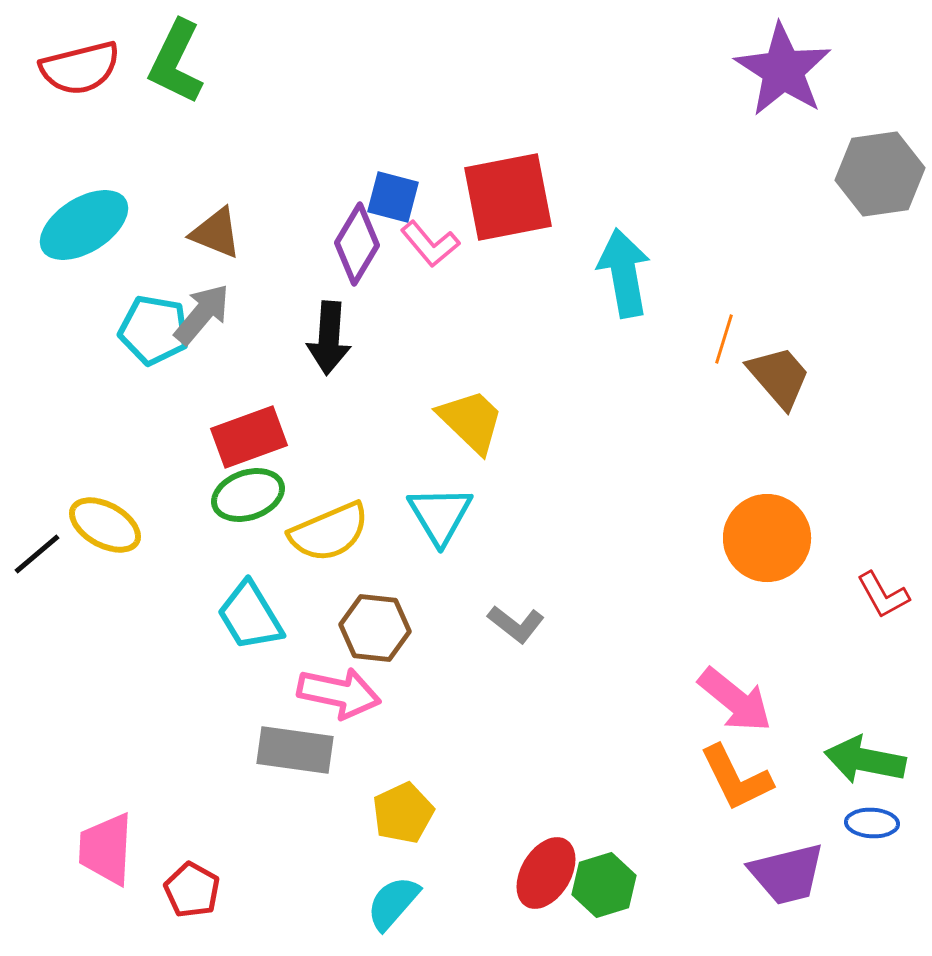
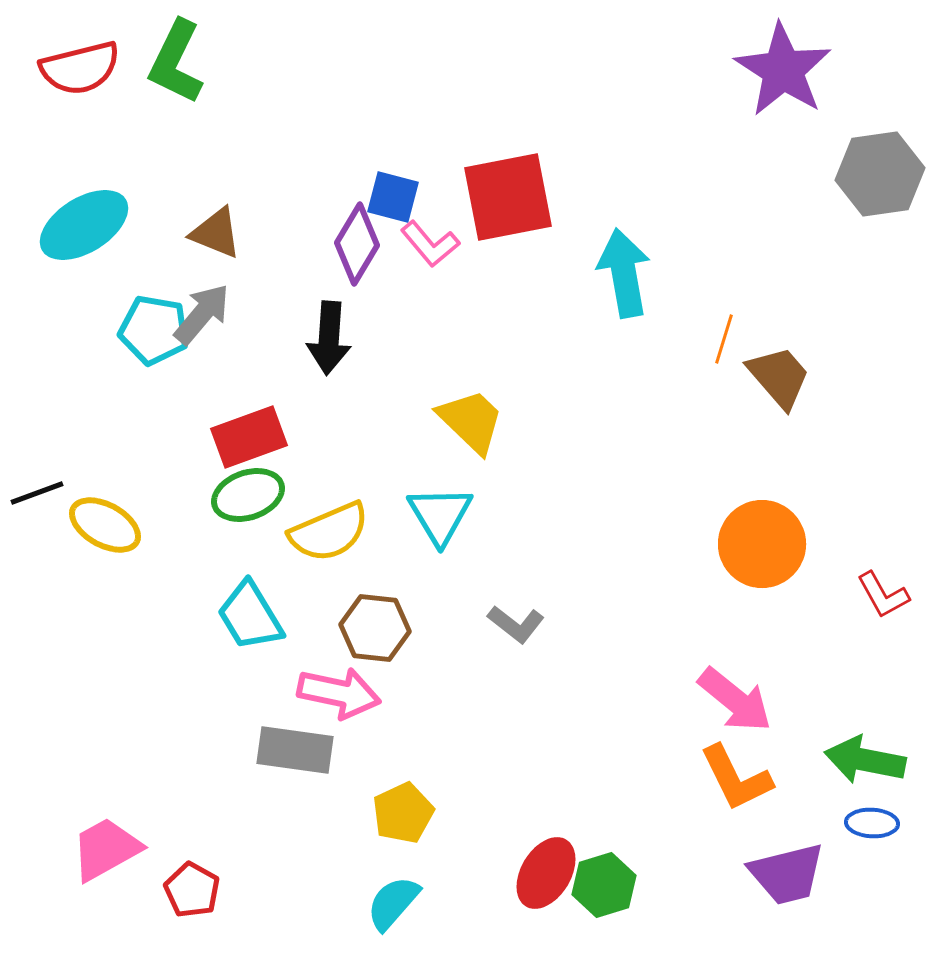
orange circle at (767, 538): moved 5 px left, 6 px down
black line at (37, 554): moved 61 px up; rotated 20 degrees clockwise
pink trapezoid at (106, 849): rotated 58 degrees clockwise
